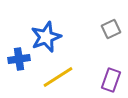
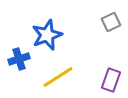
gray square: moved 7 px up
blue star: moved 1 px right, 2 px up
blue cross: rotated 10 degrees counterclockwise
